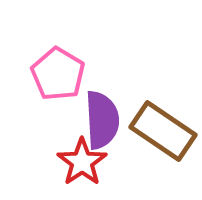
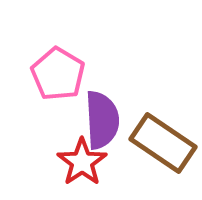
brown rectangle: moved 12 px down
